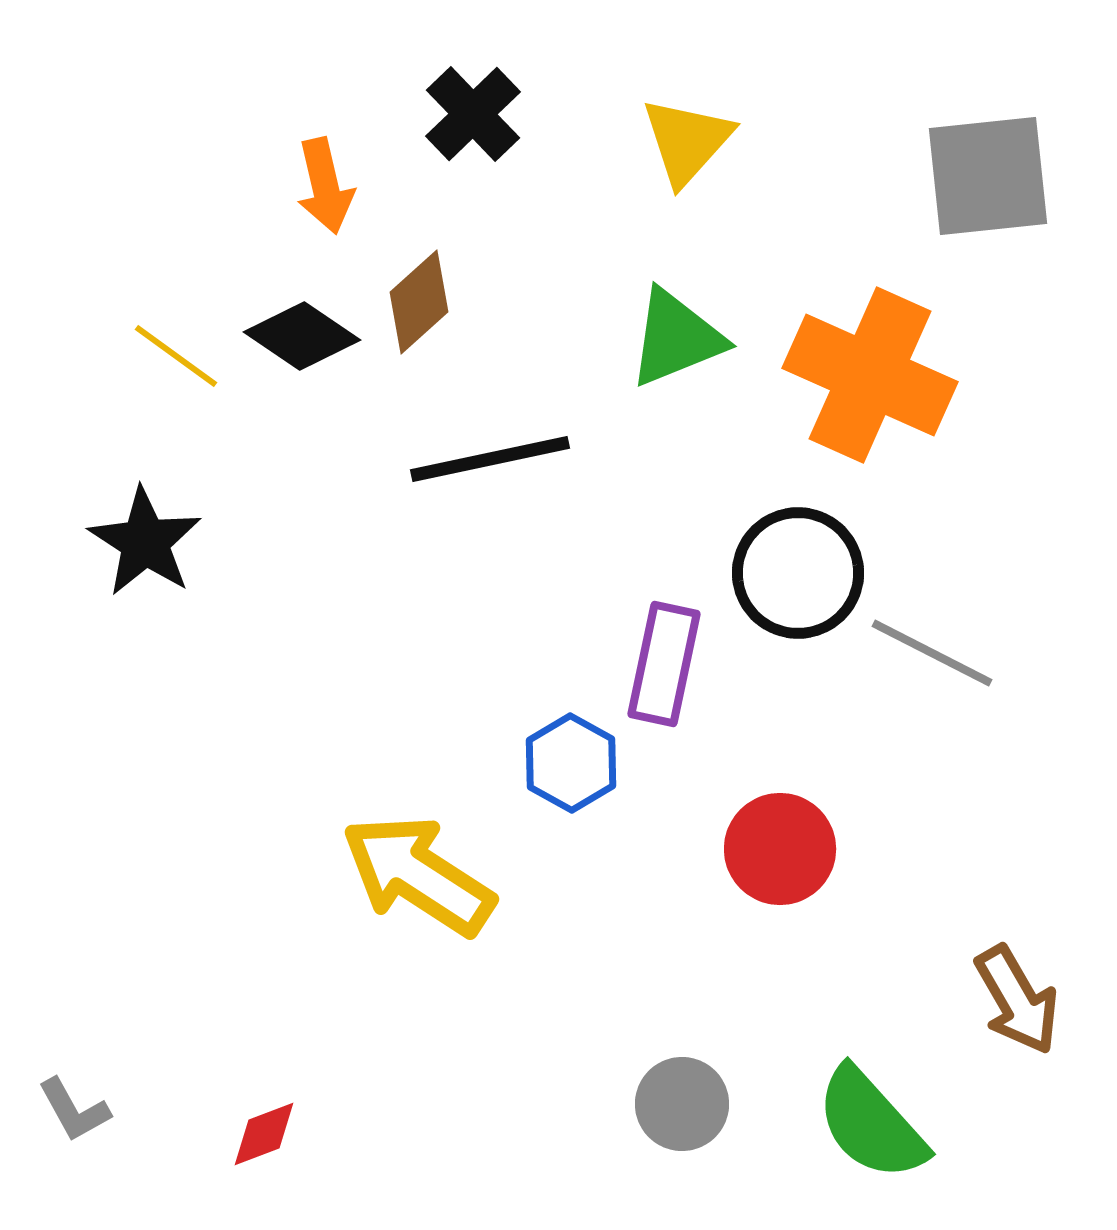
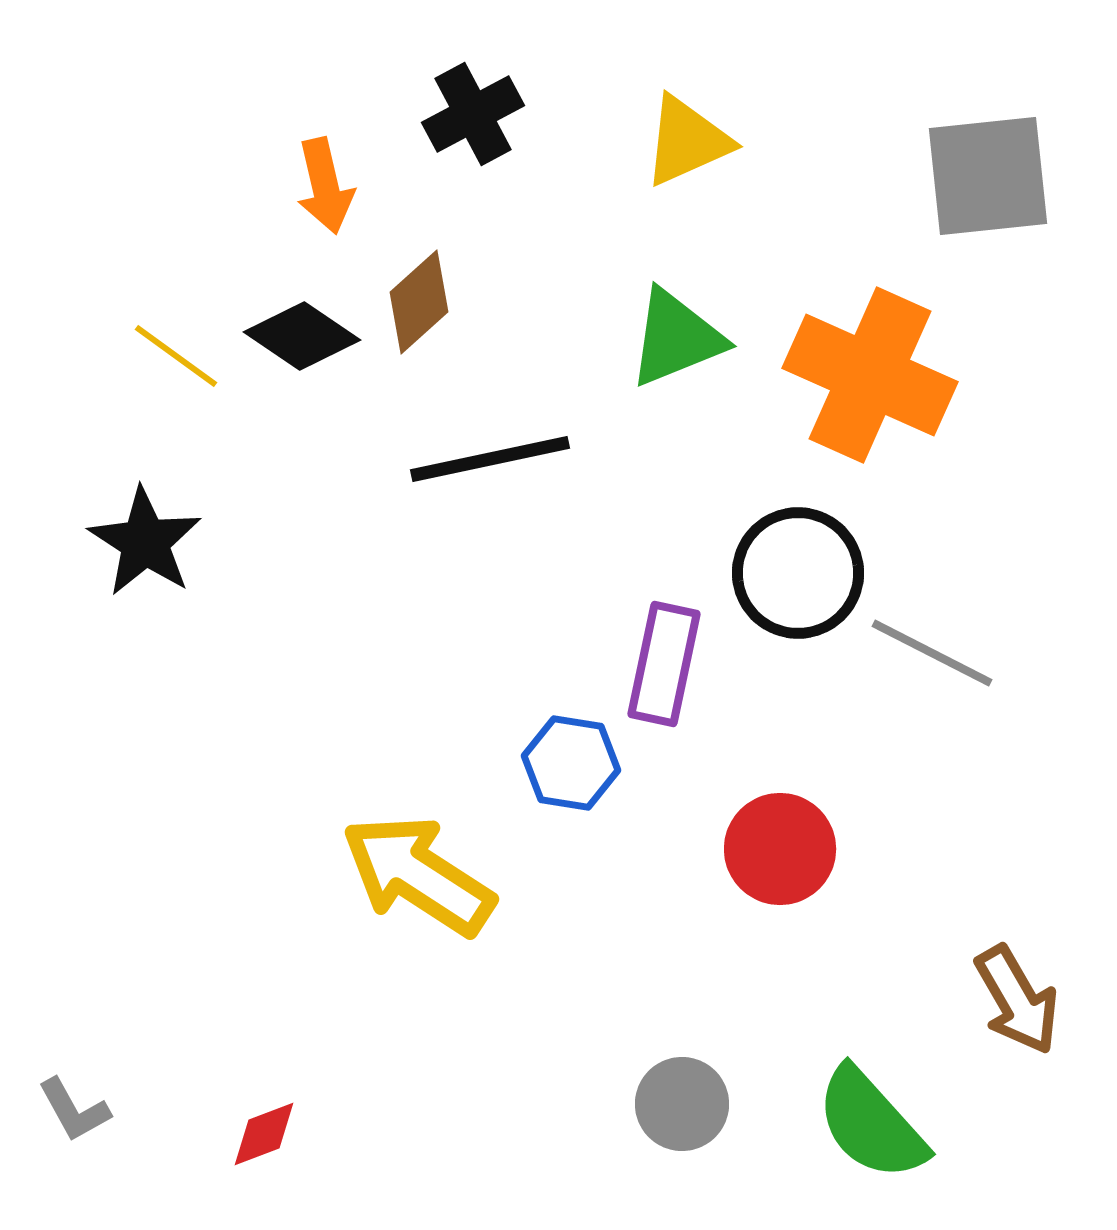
black cross: rotated 16 degrees clockwise
yellow triangle: rotated 24 degrees clockwise
blue hexagon: rotated 20 degrees counterclockwise
